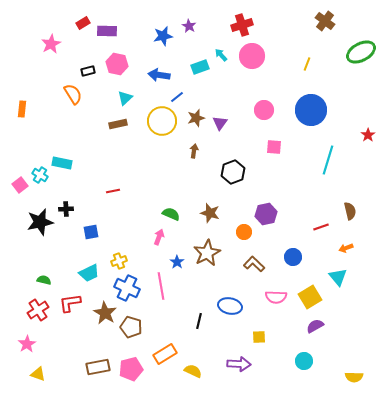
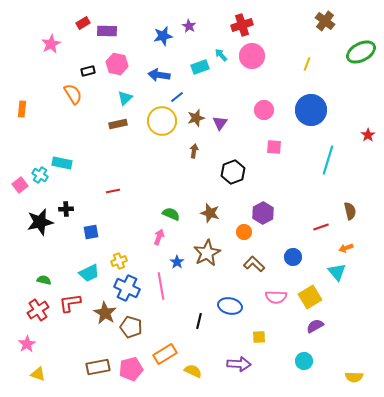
purple hexagon at (266, 214): moved 3 px left, 1 px up; rotated 15 degrees counterclockwise
cyan triangle at (338, 277): moved 1 px left, 5 px up
